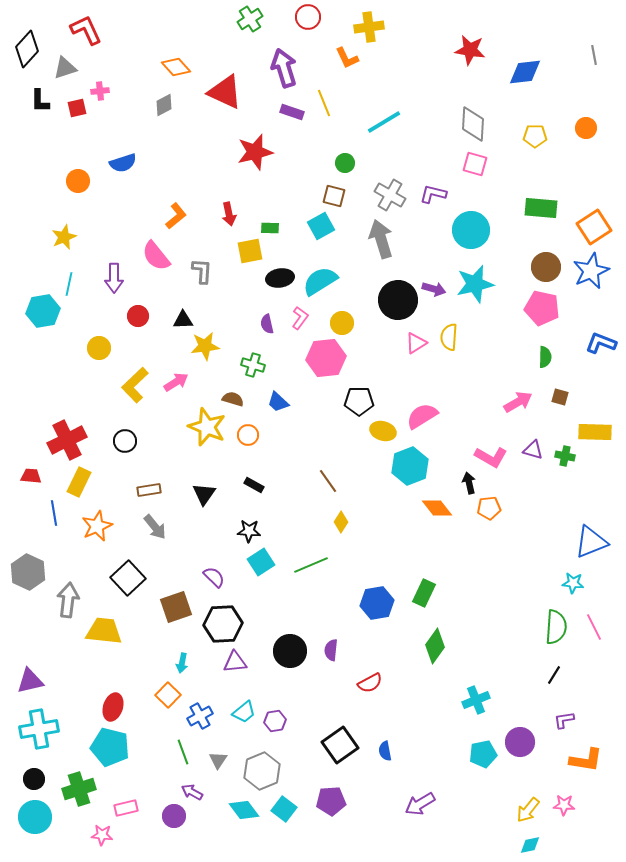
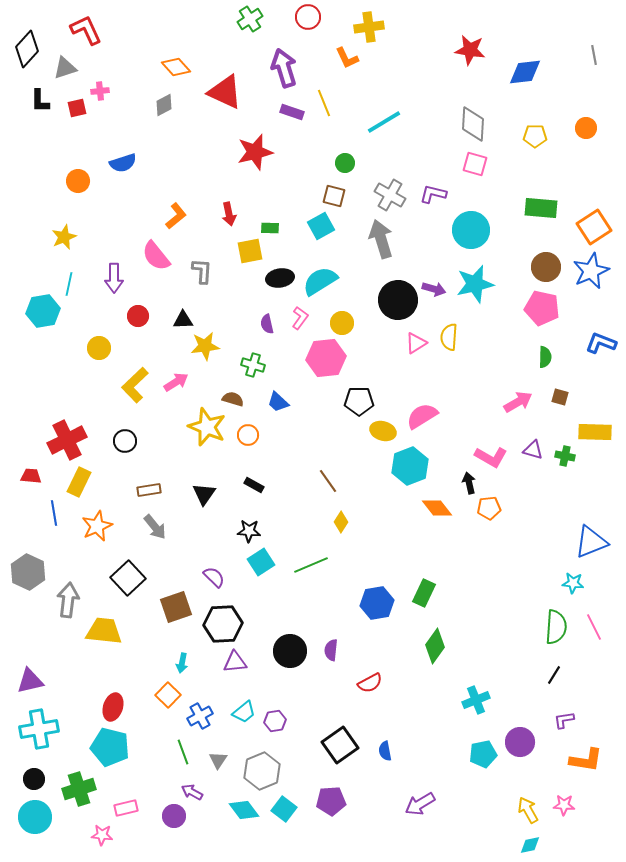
yellow arrow at (528, 810): rotated 112 degrees clockwise
